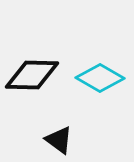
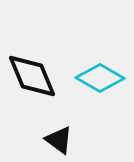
black diamond: moved 1 px down; rotated 66 degrees clockwise
